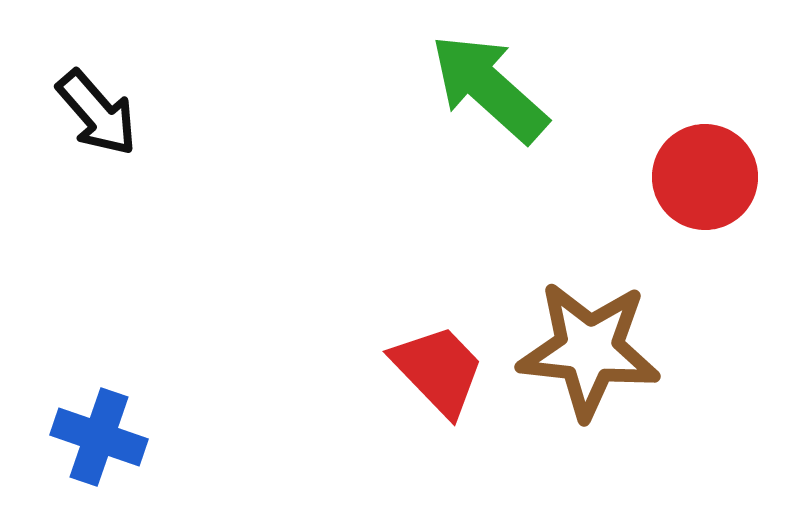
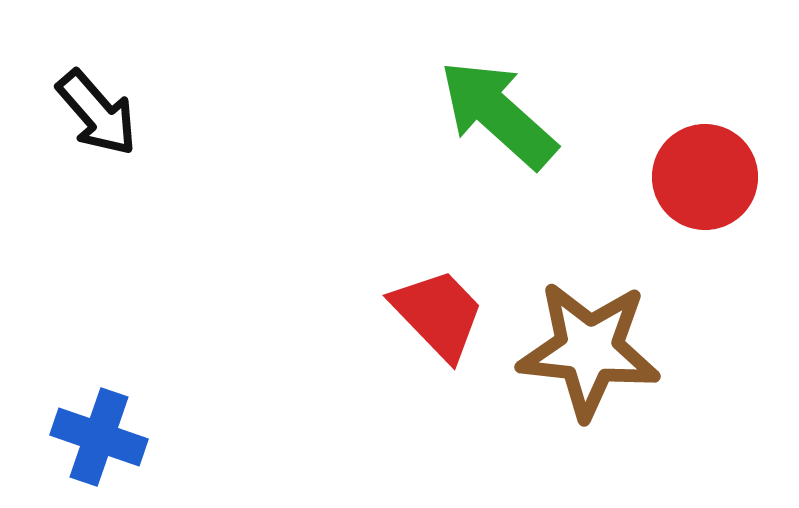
green arrow: moved 9 px right, 26 px down
red trapezoid: moved 56 px up
